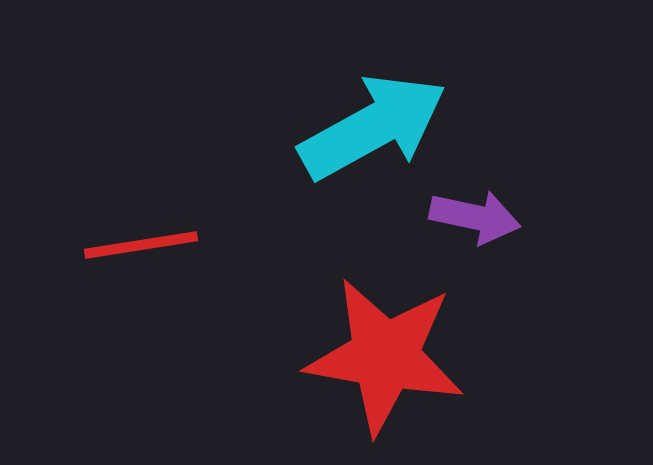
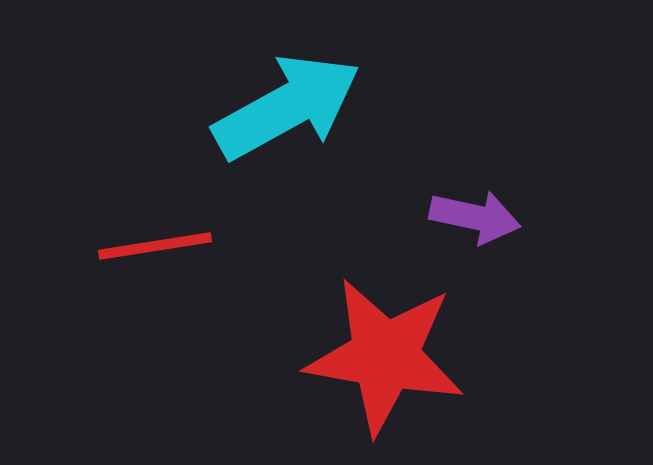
cyan arrow: moved 86 px left, 20 px up
red line: moved 14 px right, 1 px down
